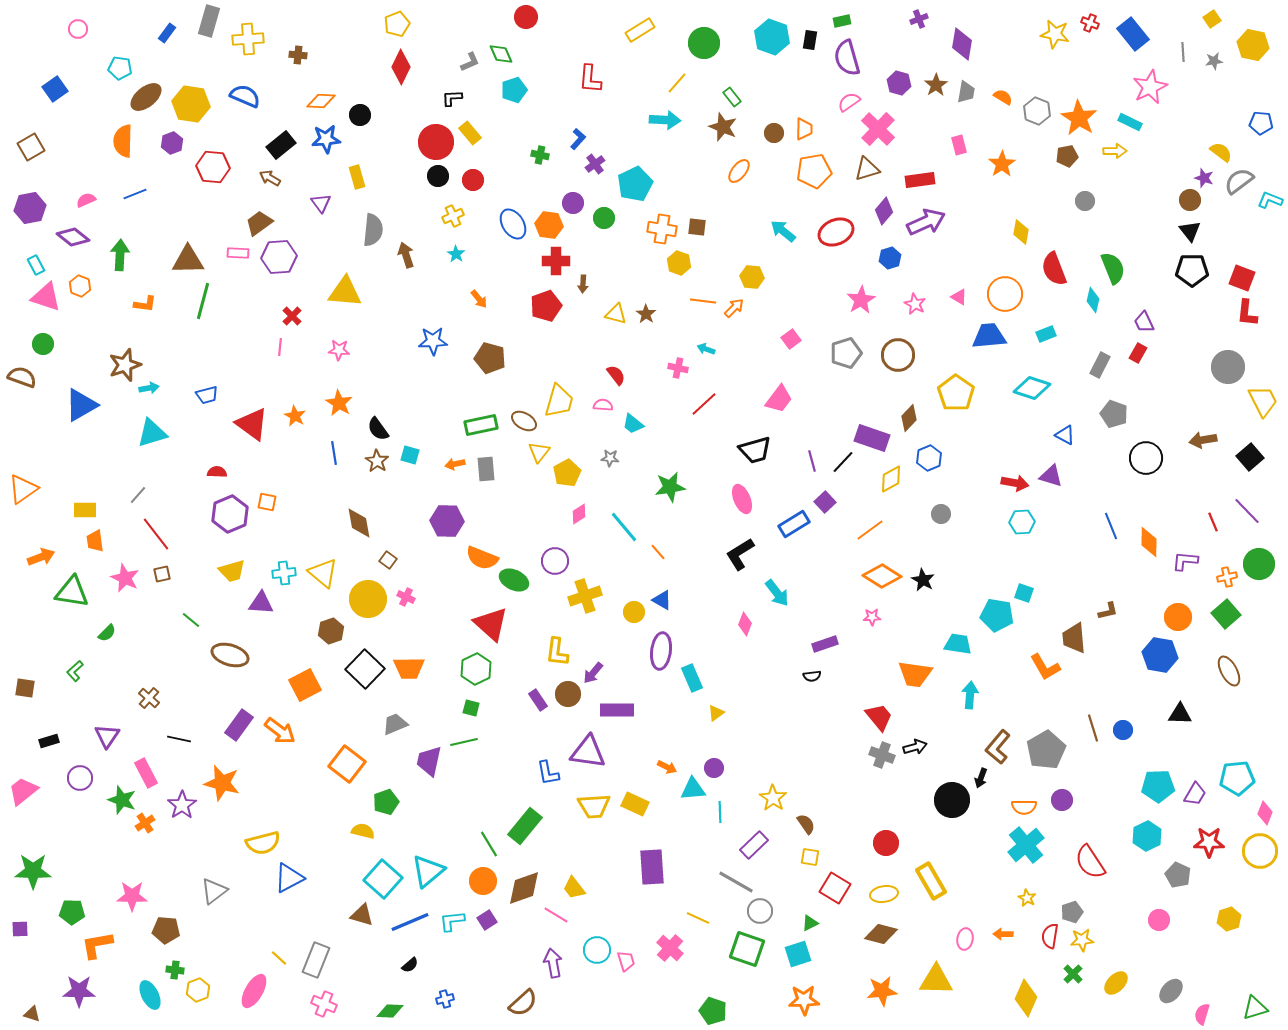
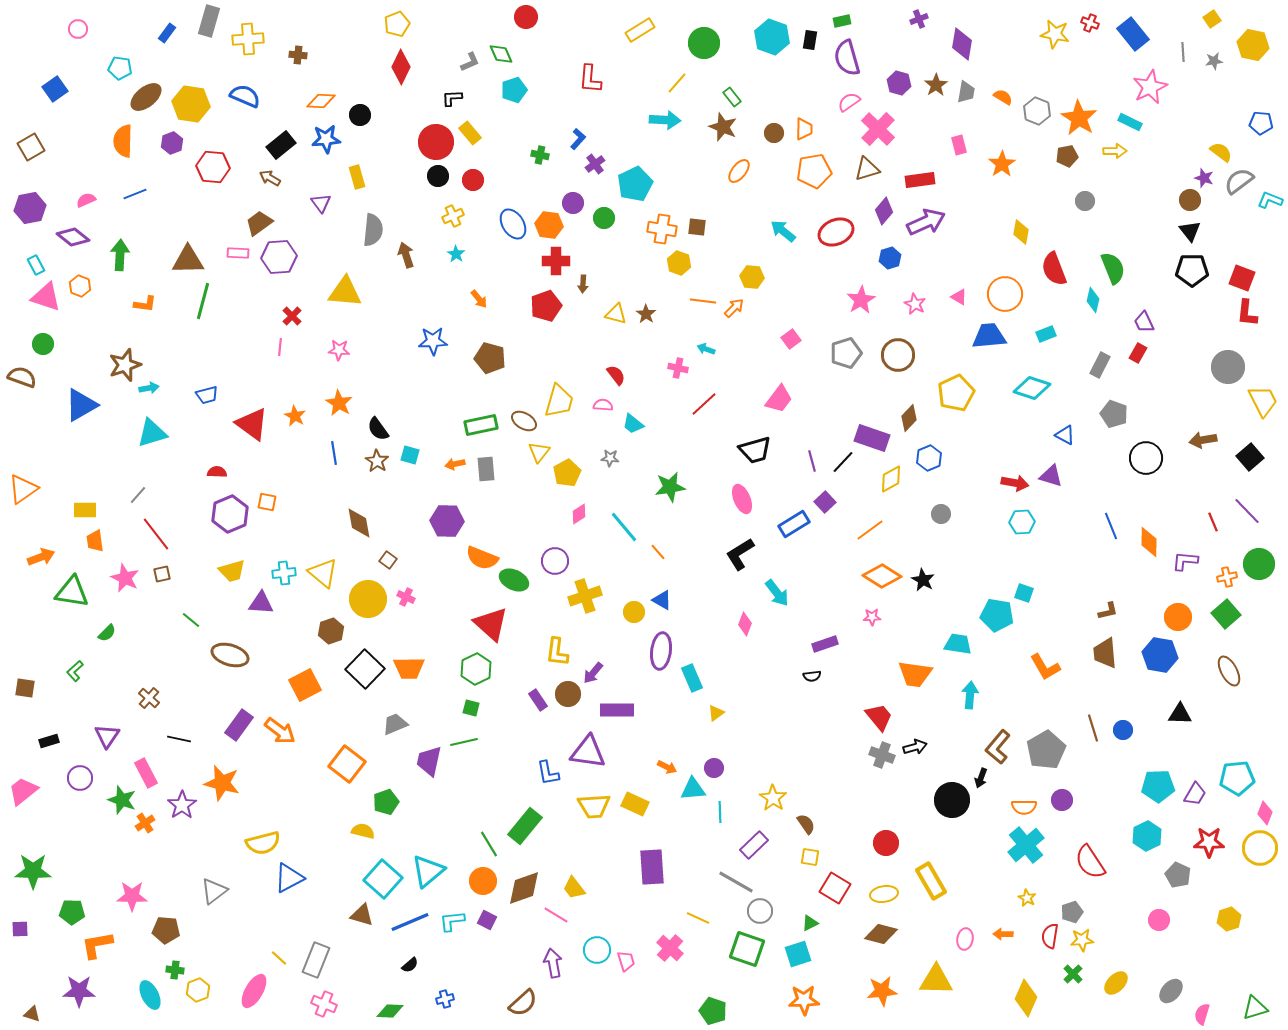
yellow pentagon at (956, 393): rotated 12 degrees clockwise
brown trapezoid at (1074, 638): moved 31 px right, 15 px down
yellow circle at (1260, 851): moved 3 px up
purple square at (487, 920): rotated 30 degrees counterclockwise
